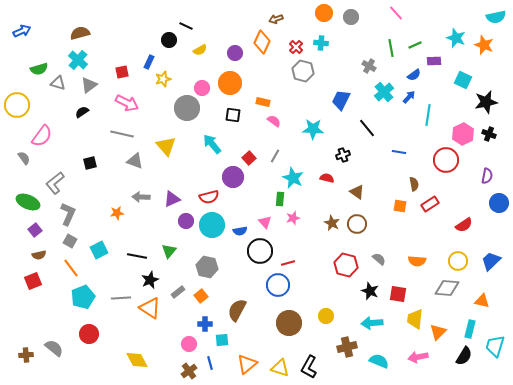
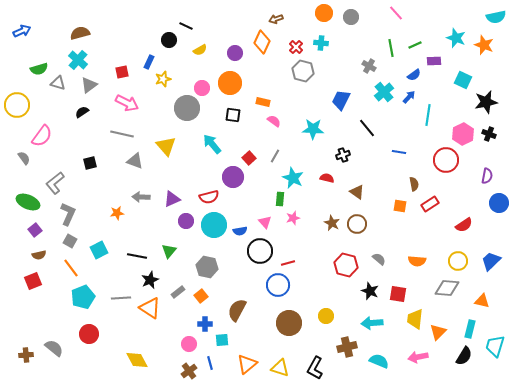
cyan circle at (212, 225): moved 2 px right
black L-shape at (309, 367): moved 6 px right, 1 px down
